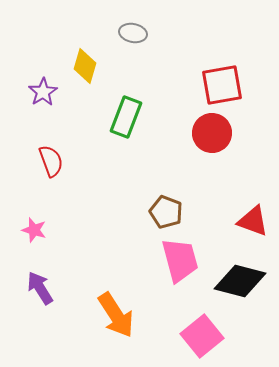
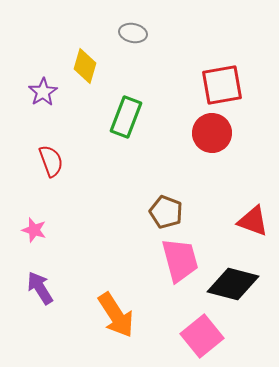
black diamond: moved 7 px left, 3 px down
